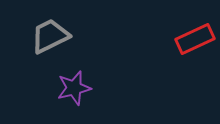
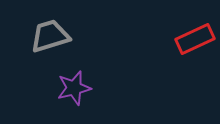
gray trapezoid: rotated 9 degrees clockwise
